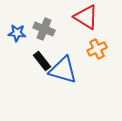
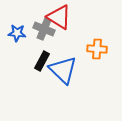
red triangle: moved 27 px left
orange cross: rotated 30 degrees clockwise
black rectangle: rotated 66 degrees clockwise
blue triangle: rotated 28 degrees clockwise
